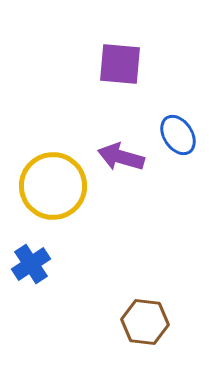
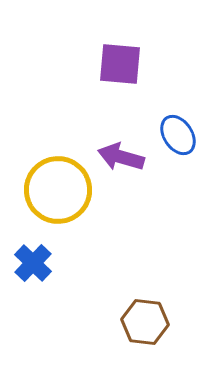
yellow circle: moved 5 px right, 4 px down
blue cross: moved 2 px right, 1 px up; rotated 12 degrees counterclockwise
